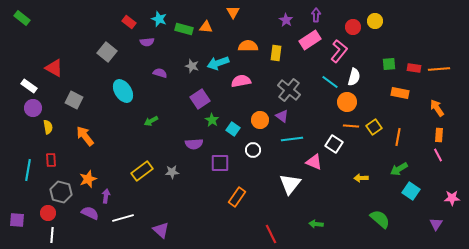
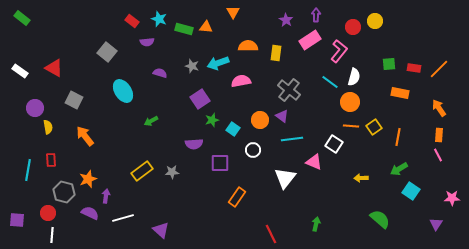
red rectangle at (129, 22): moved 3 px right, 1 px up
orange line at (439, 69): rotated 40 degrees counterclockwise
white rectangle at (29, 86): moved 9 px left, 15 px up
orange circle at (347, 102): moved 3 px right
purple circle at (33, 108): moved 2 px right
orange arrow at (437, 108): moved 2 px right
green star at (212, 120): rotated 24 degrees clockwise
white triangle at (290, 184): moved 5 px left, 6 px up
gray hexagon at (61, 192): moved 3 px right
green arrow at (316, 224): rotated 96 degrees clockwise
